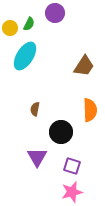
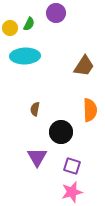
purple circle: moved 1 px right
cyan ellipse: rotated 56 degrees clockwise
